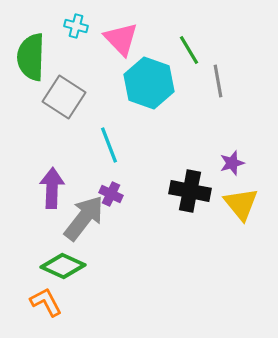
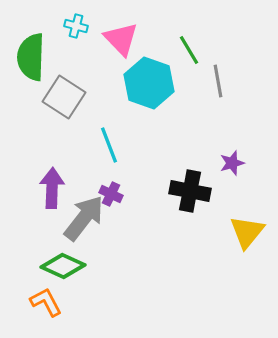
yellow triangle: moved 6 px right, 28 px down; rotated 18 degrees clockwise
